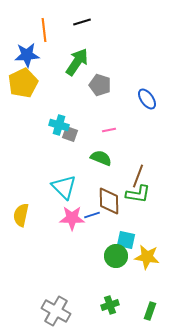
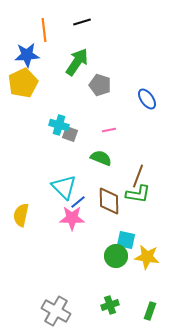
blue line: moved 14 px left, 13 px up; rotated 21 degrees counterclockwise
